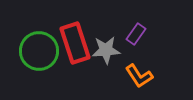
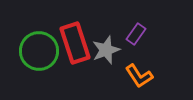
gray star: rotated 16 degrees counterclockwise
